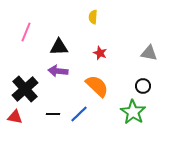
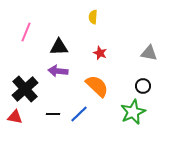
green star: rotated 15 degrees clockwise
